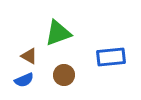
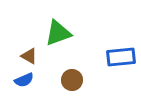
blue rectangle: moved 10 px right
brown circle: moved 8 px right, 5 px down
